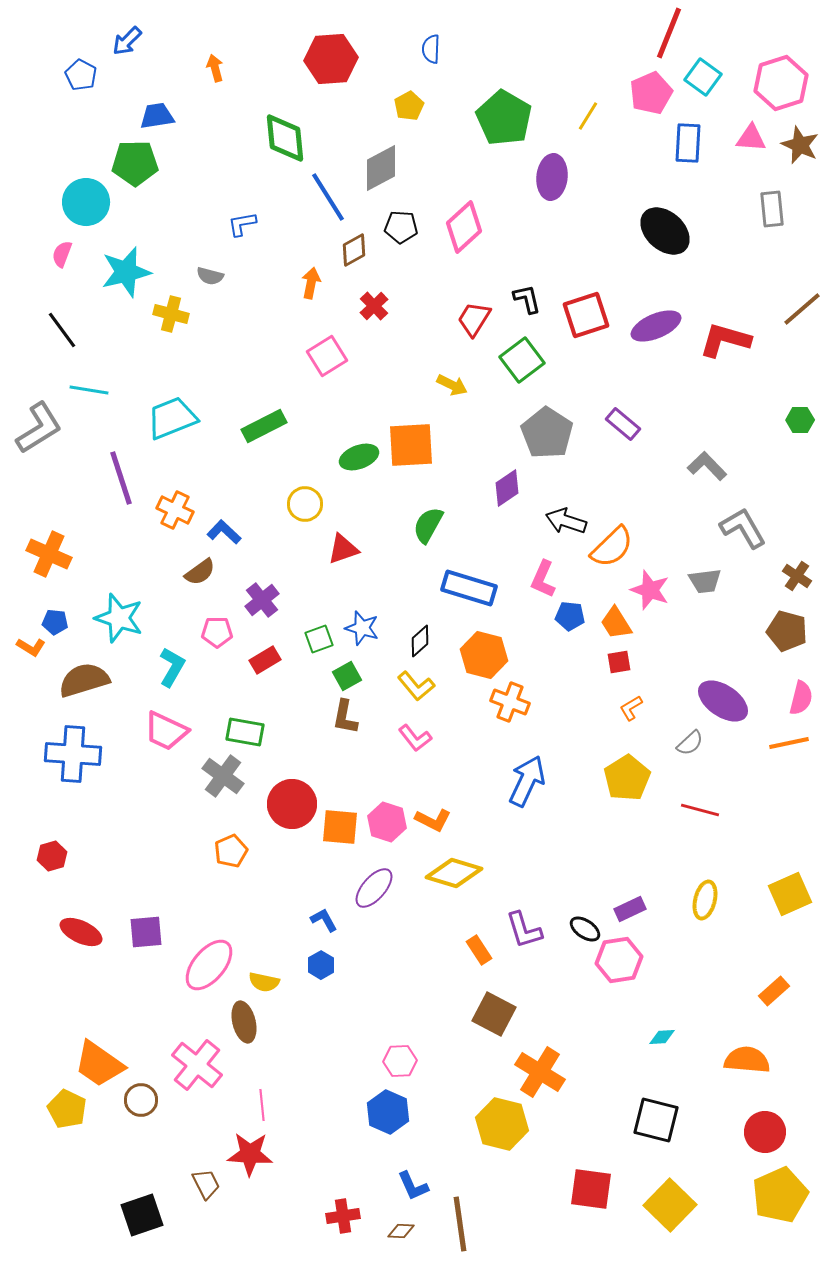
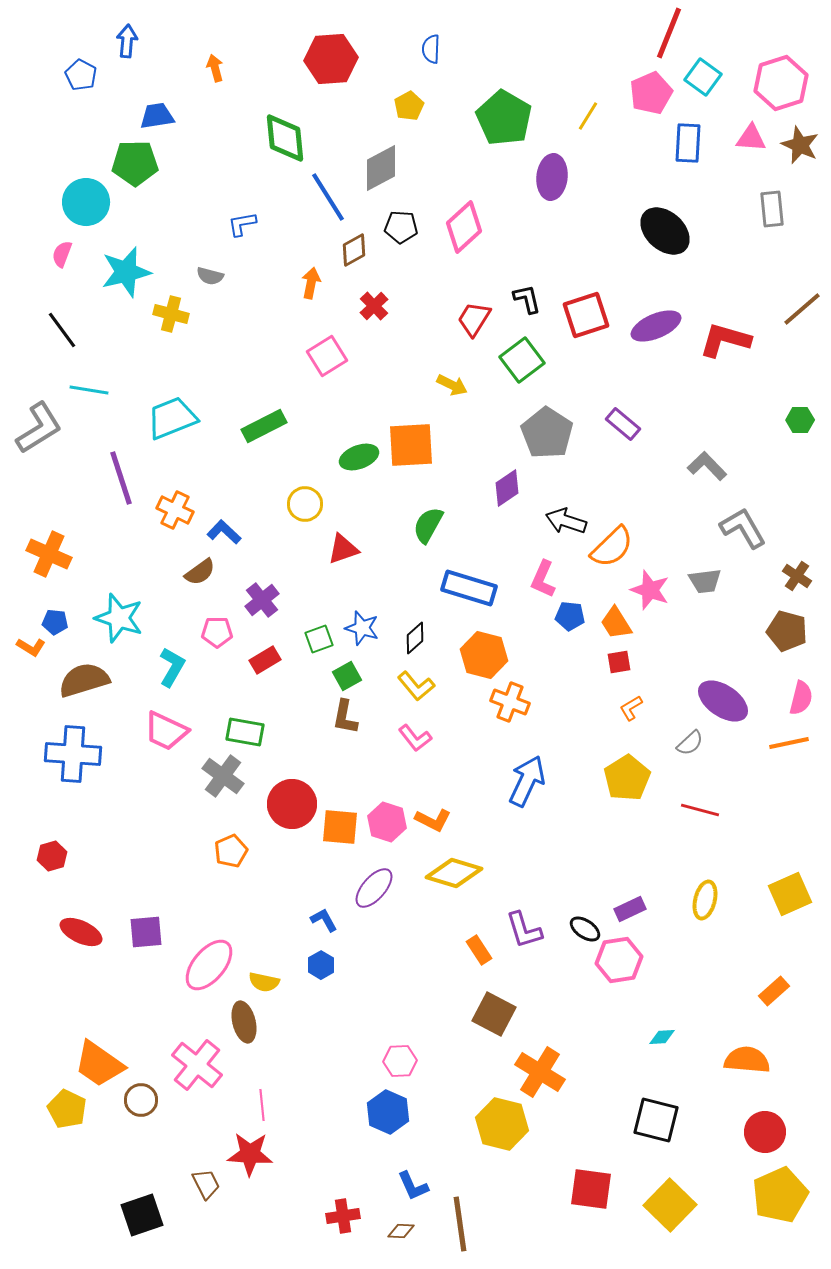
blue arrow at (127, 41): rotated 140 degrees clockwise
black diamond at (420, 641): moved 5 px left, 3 px up
